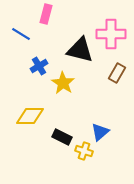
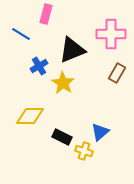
black triangle: moved 8 px left; rotated 36 degrees counterclockwise
